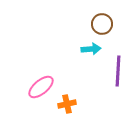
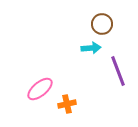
cyan arrow: moved 1 px up
purple line: rotated 24 degrees counterclockwise
pink ellipse: moved 1 px left, 2 px down
